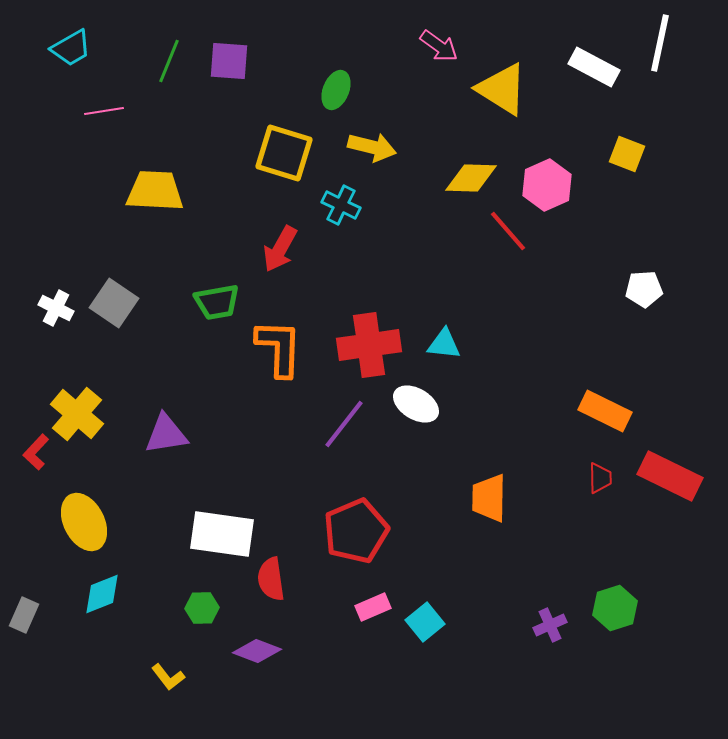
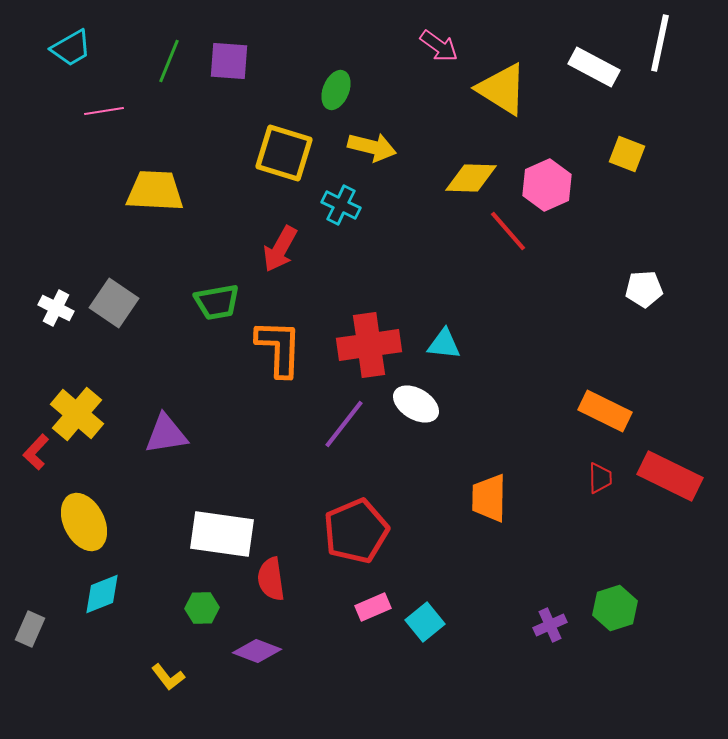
gray rectangle at (24, 615): moved 6 px right, 14 px down
